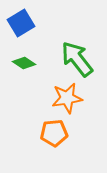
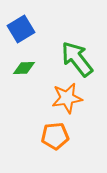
blue square: moved 6 px down
green diamond: moved 5 px down; rotated 35 degrees counterclockwise
orange pentagon: moved 1 px right, 3 px down
